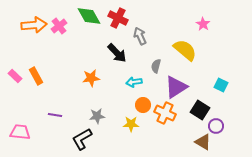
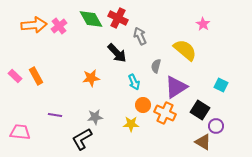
green diamond: moved 2 px right, 3 px down
cyan arrow: rotated 105 degrees counterclockwise
gray star: moved 2 px left, 1 px down
